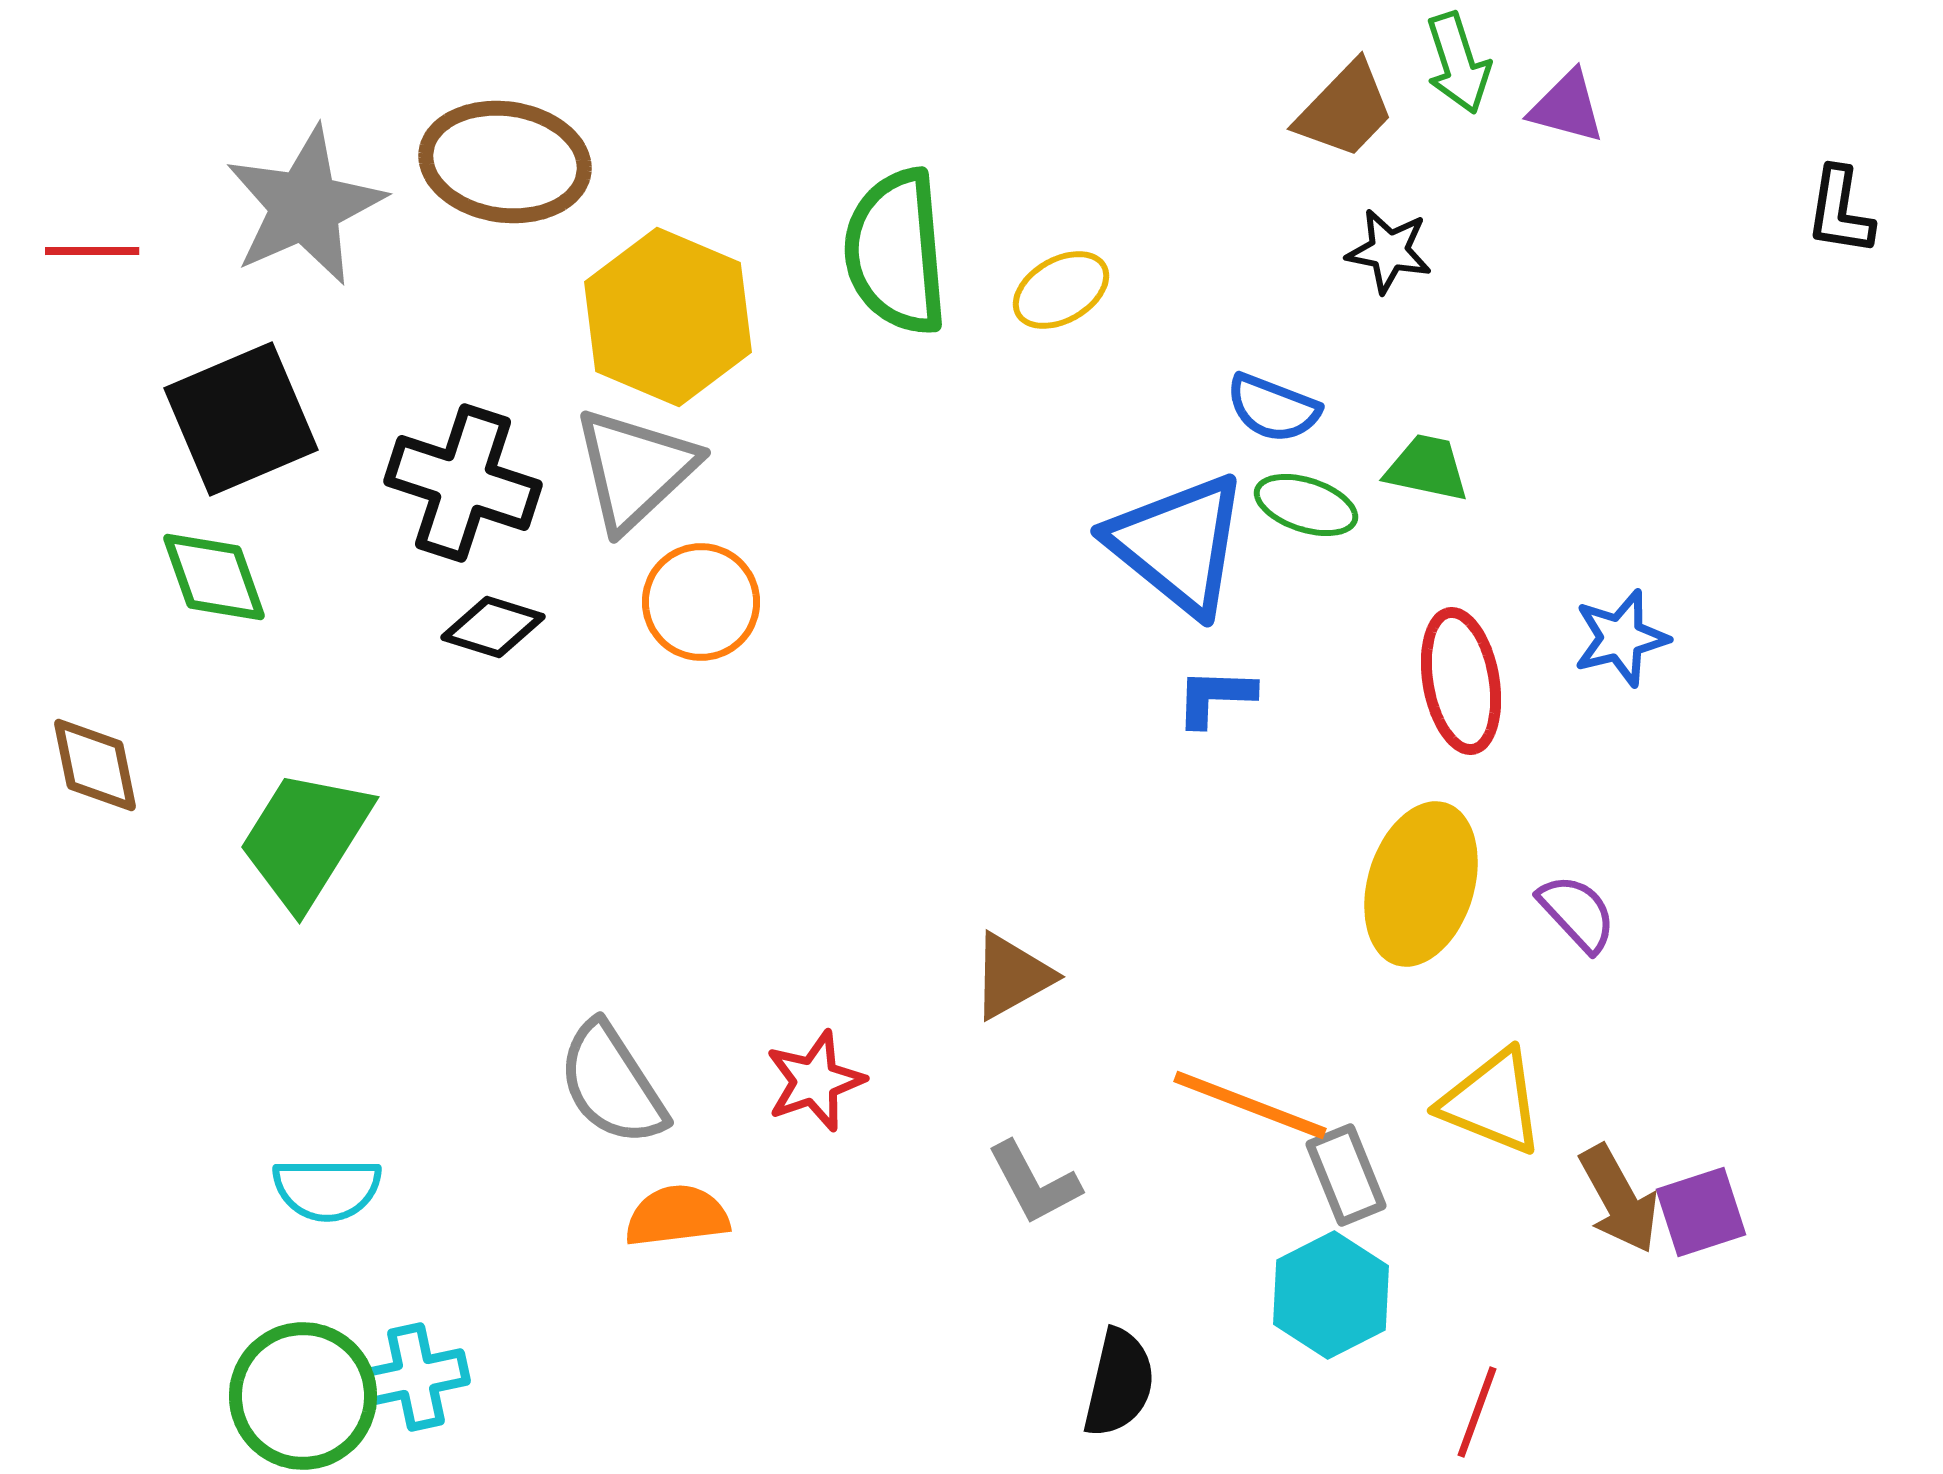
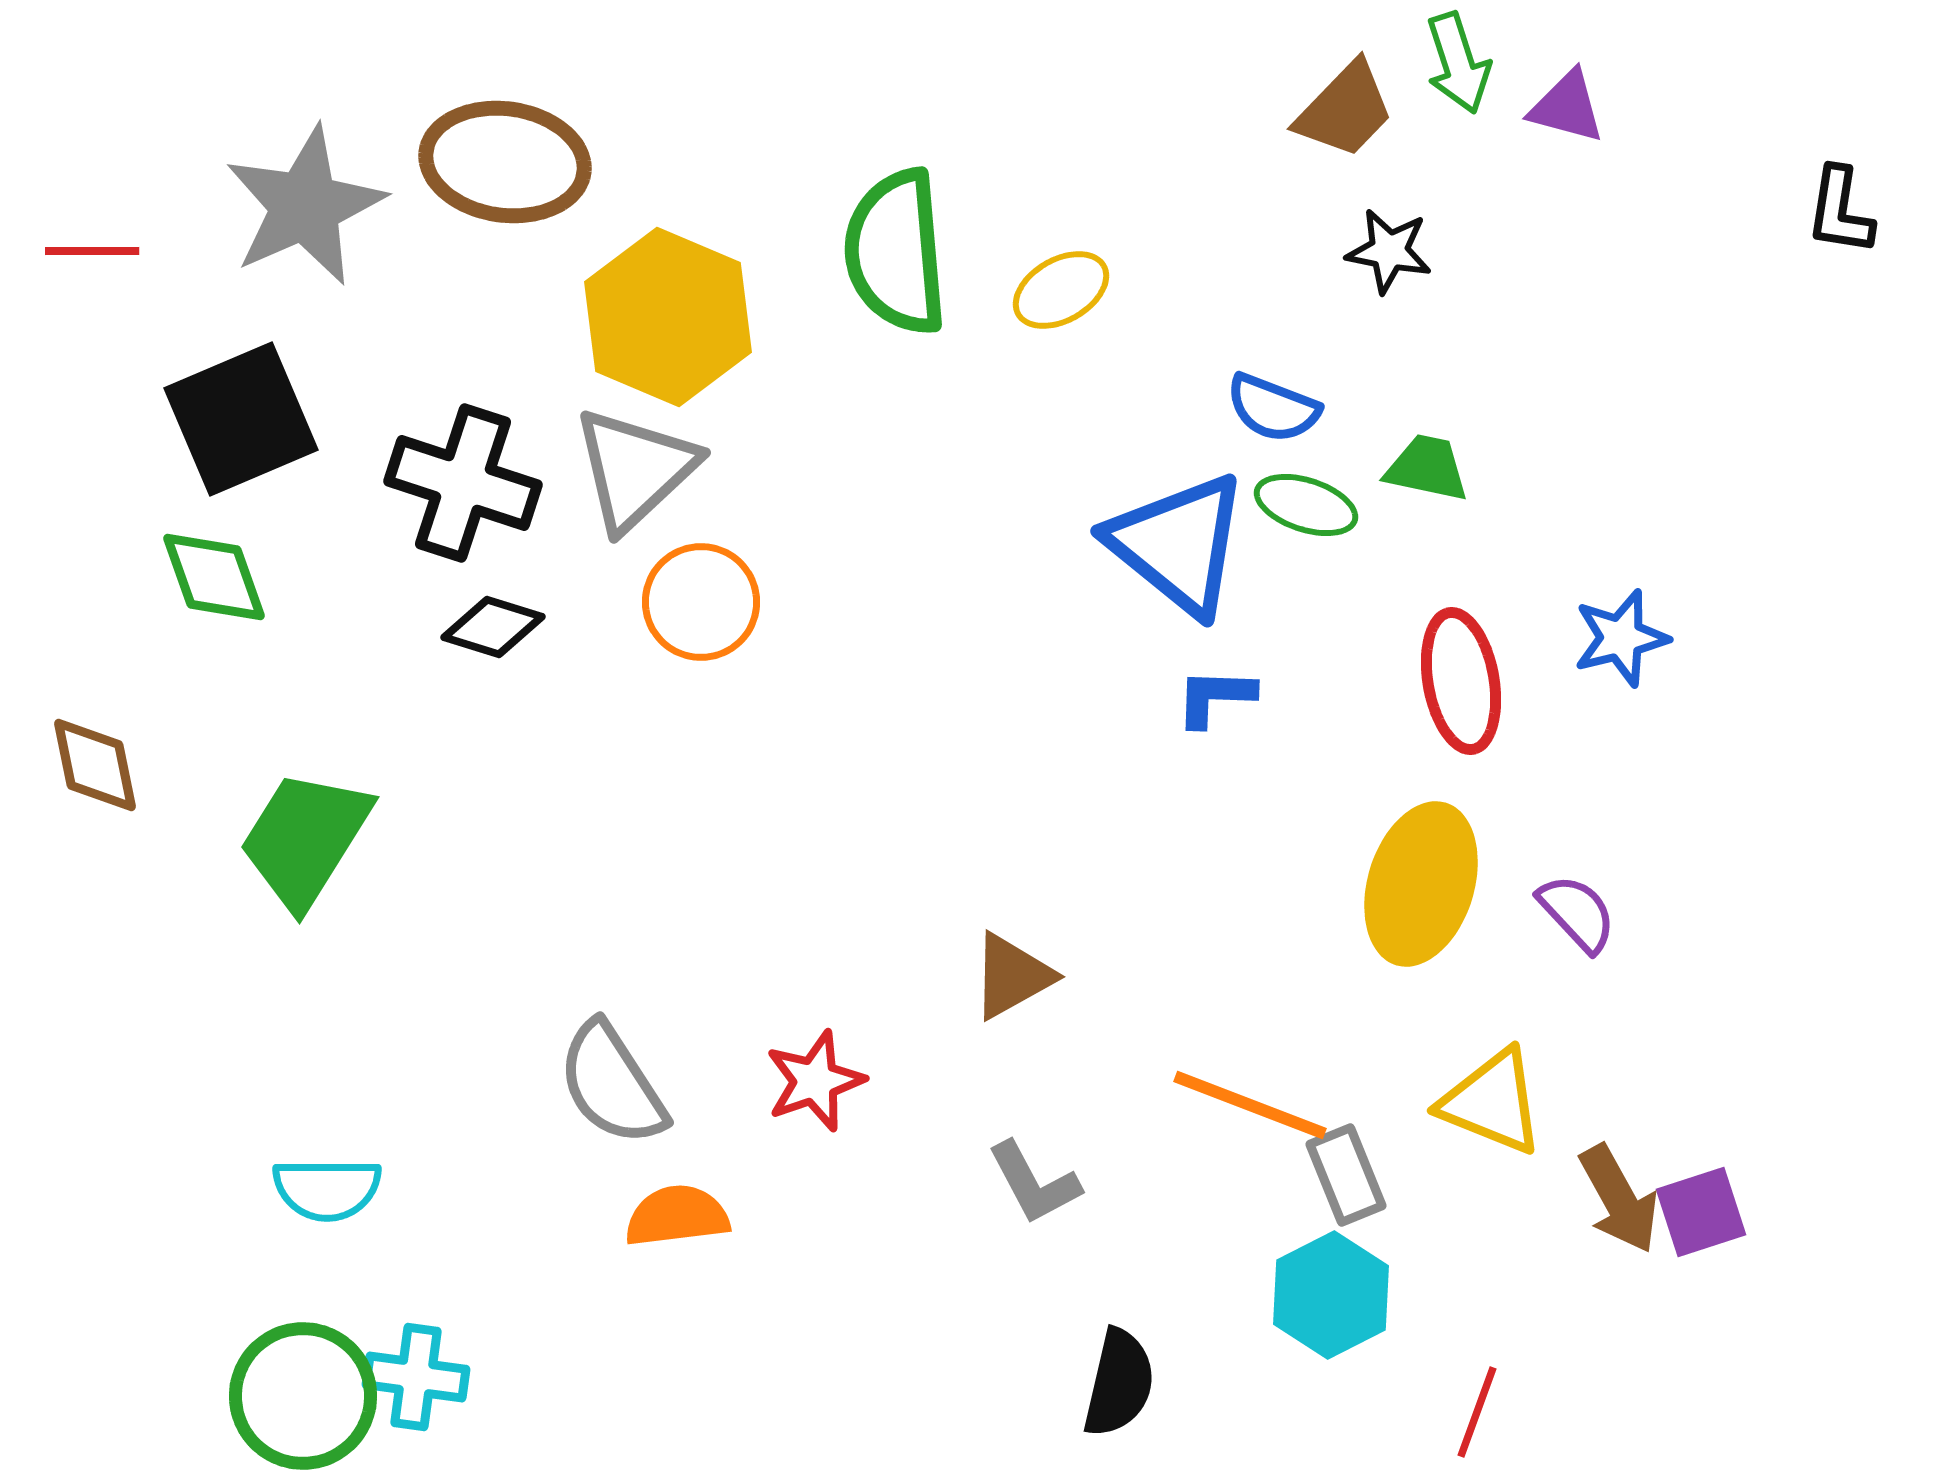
cyan cross at (416, 1377): rotated 20 degrees clockwise
